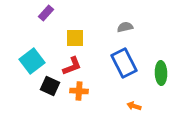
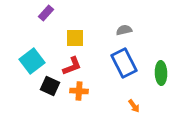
gray semicircle: moved 1 px left, 3 px down
orange arrow: rotated 144 degrees counterclockwise
